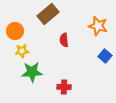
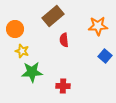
brown rectangle: moved 5 px right, 2 px down
orange star: rotated 18 degrees counterclockwise
orange circle: moved 2 px up
yellow star: rotated 24 degrees clockwise
red cross: moved 1 px left, 1 px up
